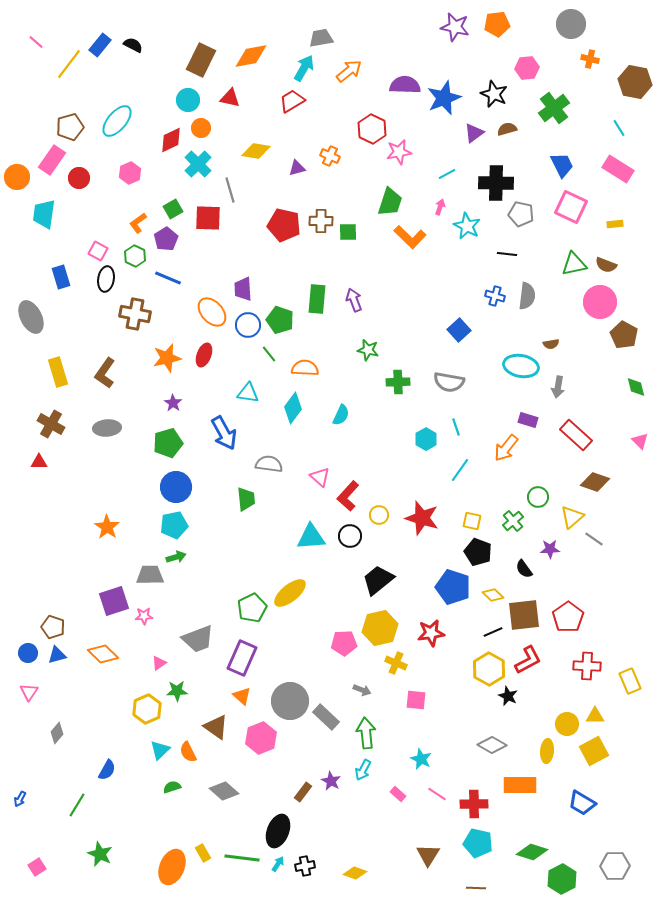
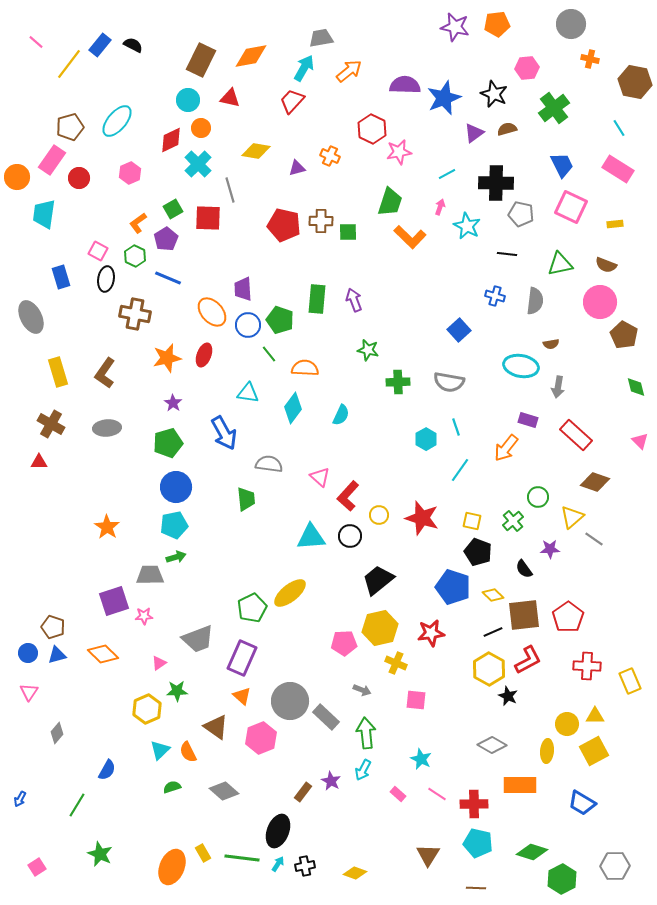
red trapezoid at (292, 101): rotated 16 degrees counterclockwise
green triangle at (574, 264): moved 14 px left
gray semicircle at (527, 296): moved 8 px right, 5 px down
